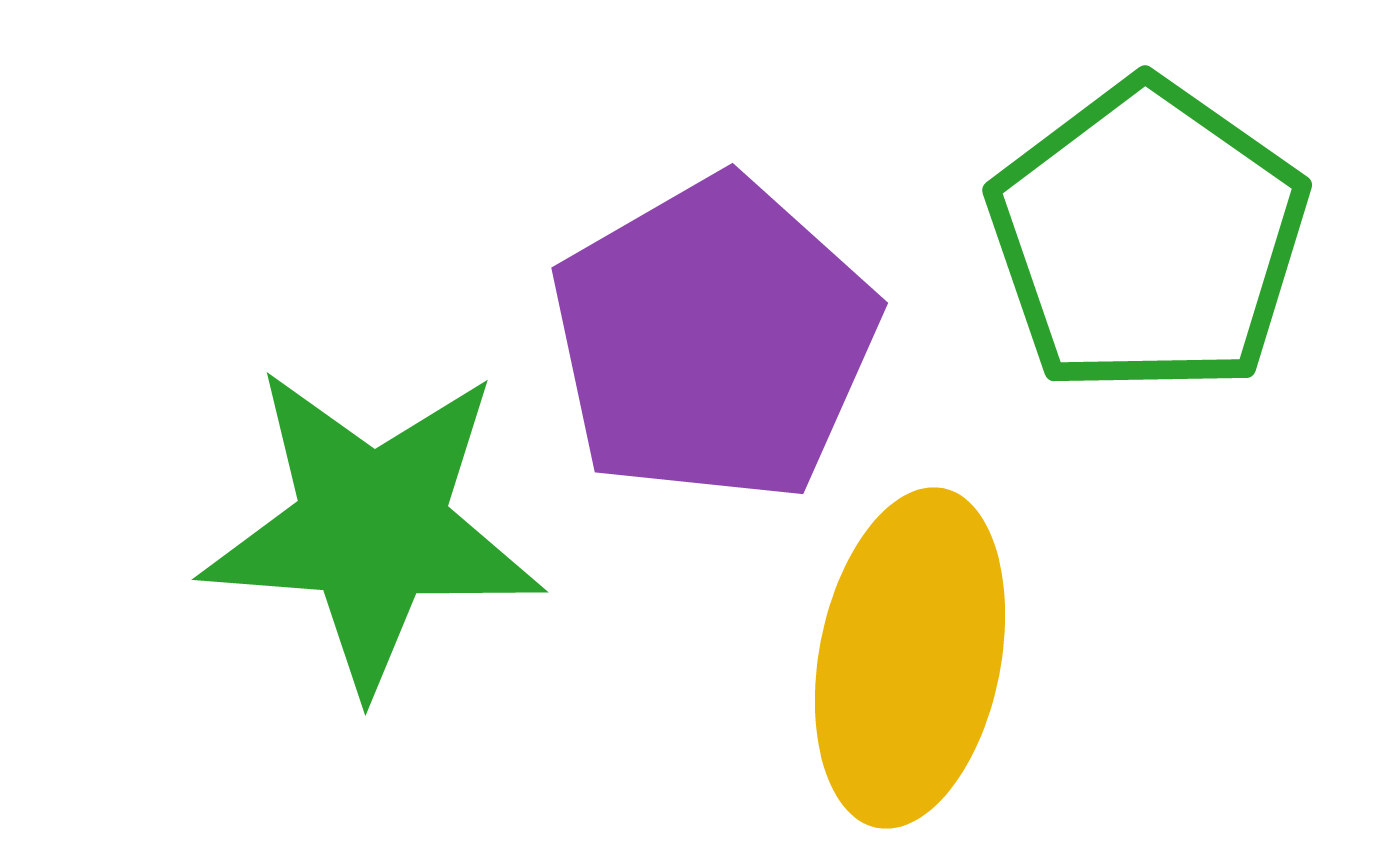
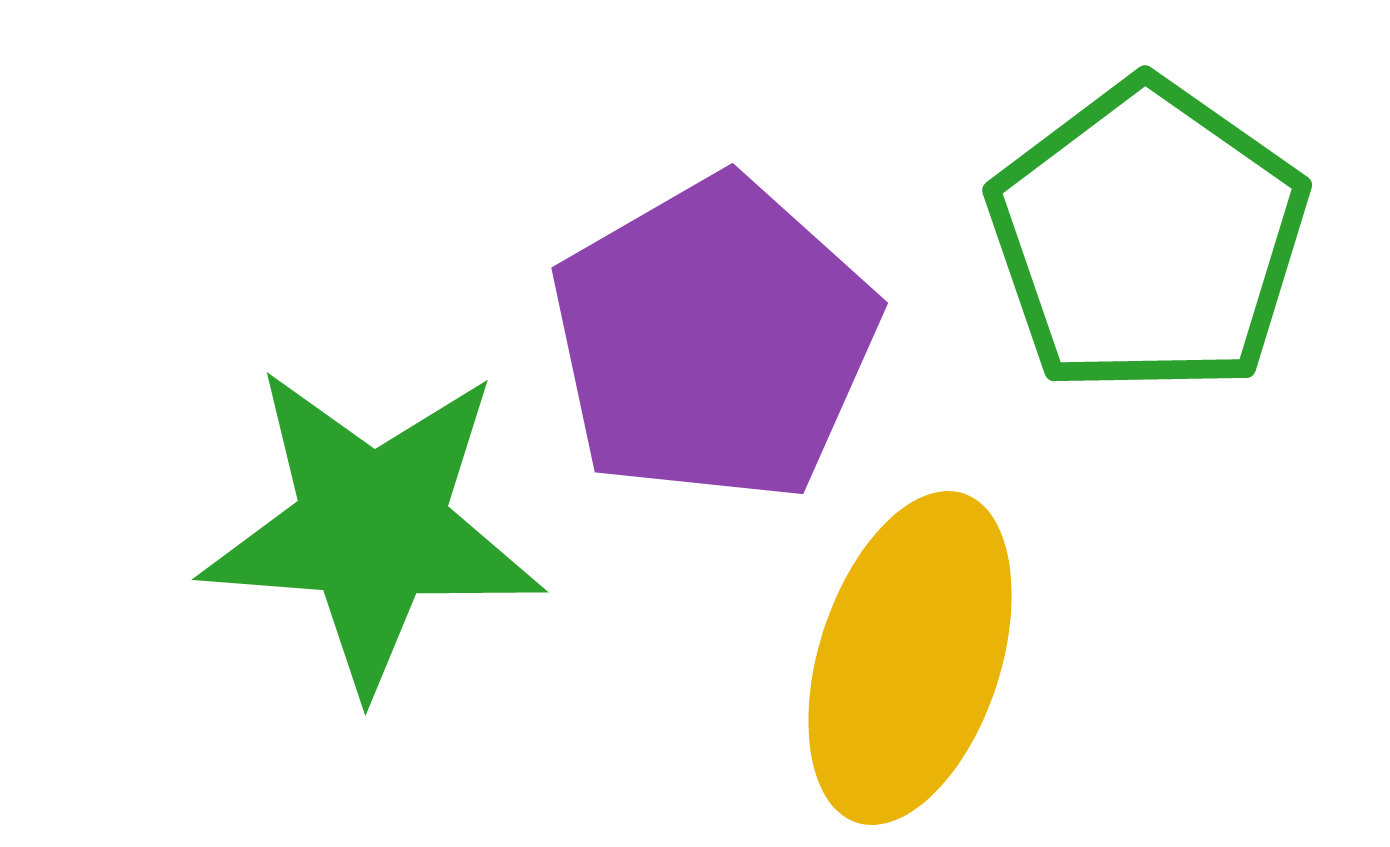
yellow ellipse: rotated 7 degrees clockwise
